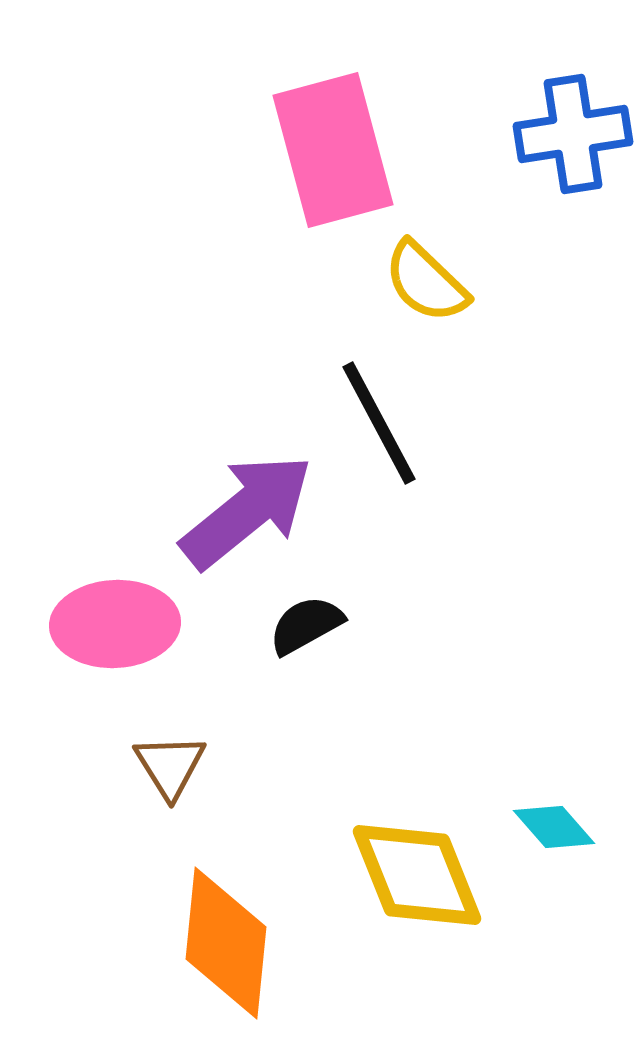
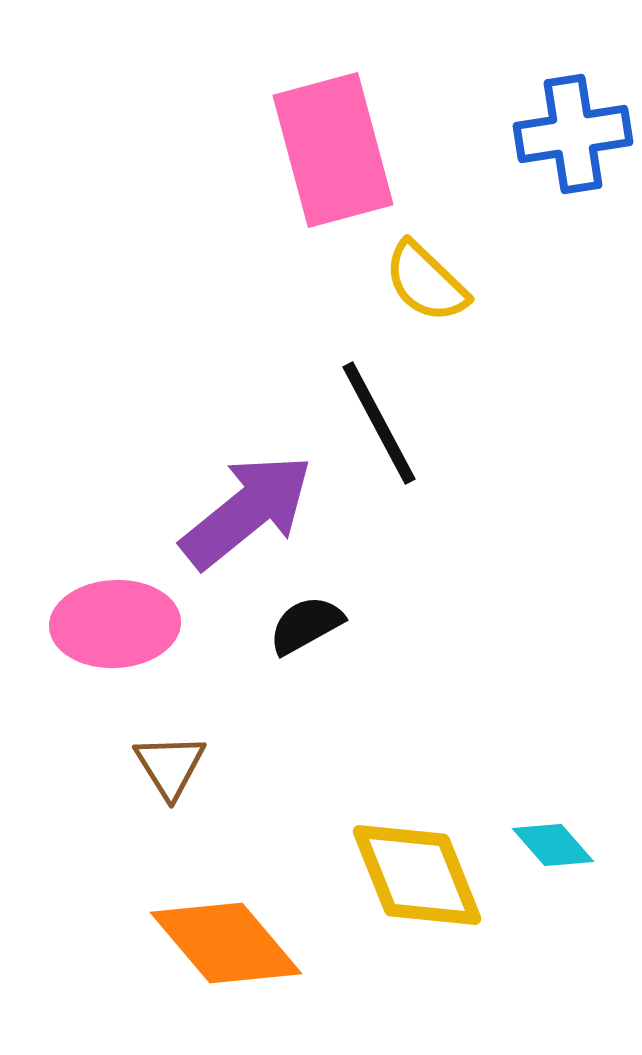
cyan diamond: moved 1 px left, 18 px down
orange diamond: rotated 46 degrees counterclockwise
